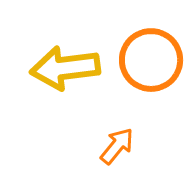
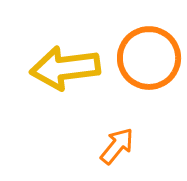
orange circle: moved 2 px left, 2 px up
